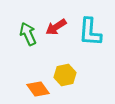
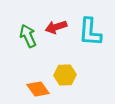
red arrow: rotated 15 degrees clockwise
green arrow: moved 2 px down
yellow hexagon: rotated 10 degrees clockwise
